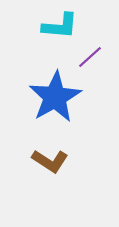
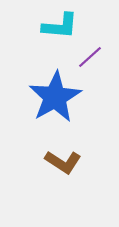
brown L-shape: moved 13 px right, 1 px down
